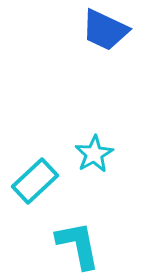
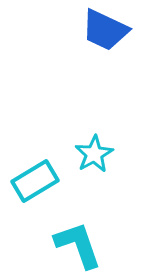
cyan rectangle: rotated 12 degrees clockwise
cyan L-shape: rotated 8 degrees counterclockwise
